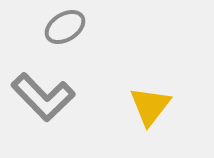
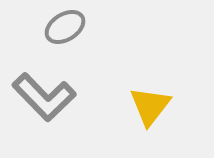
gray L-shape: moved 1 px right
